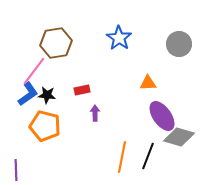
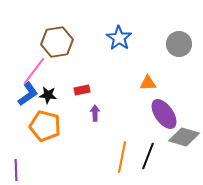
brown hexagon: moved 1 px right, 1 px up
black star: moved 1 px right
purple ellipse: moved 2 px right, 2 px up
gray diamond: moved 5 px right
